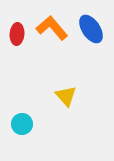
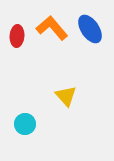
blue ellipse: moved 1 px left
red ellipse: moved 2 px down
cyan circle: moved 3 px right
